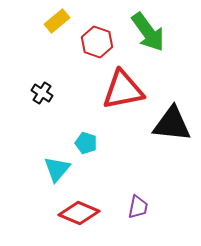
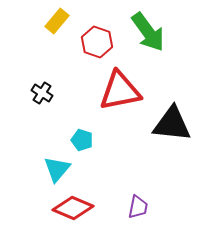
yellow rectangle: rotated 10 degrees counterclockwise
red triangle: moved 3 px left, 1 px down
cyan pentagon: moved 4 px left, 3 px up
red diamond: moved 6 px left, 5 px up
